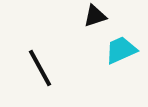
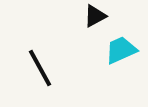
black triangle: rotated 10 degrees counterclockwise
